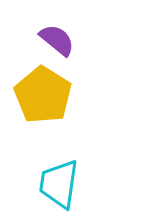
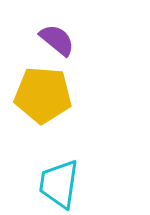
yellow pentagon: rotated 28 degrees counterclockwise
